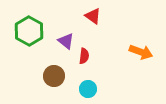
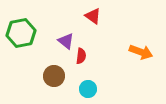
green hexagon: moved 8 px left, 2 px down; rotated 20 degrees clockwise
red semicircle: moved 3 px left
